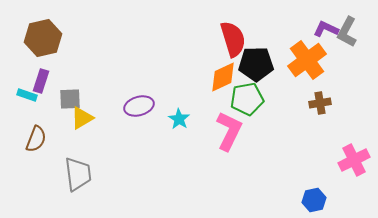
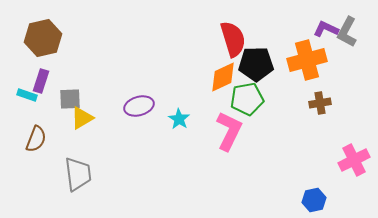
orange cross: rotated 21 degrees clockwise
